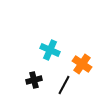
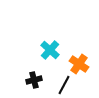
cyan cross: rotated 18 degrees clockwise
orange cross: moved 3 px left
